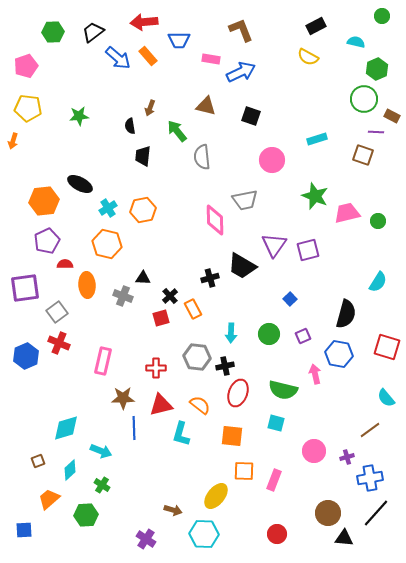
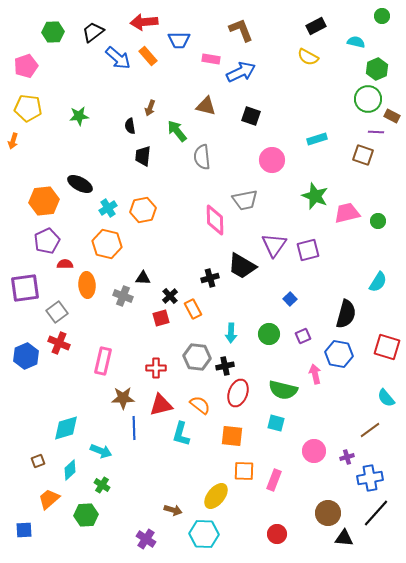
green circle at (364, 99): moved 4 px right
